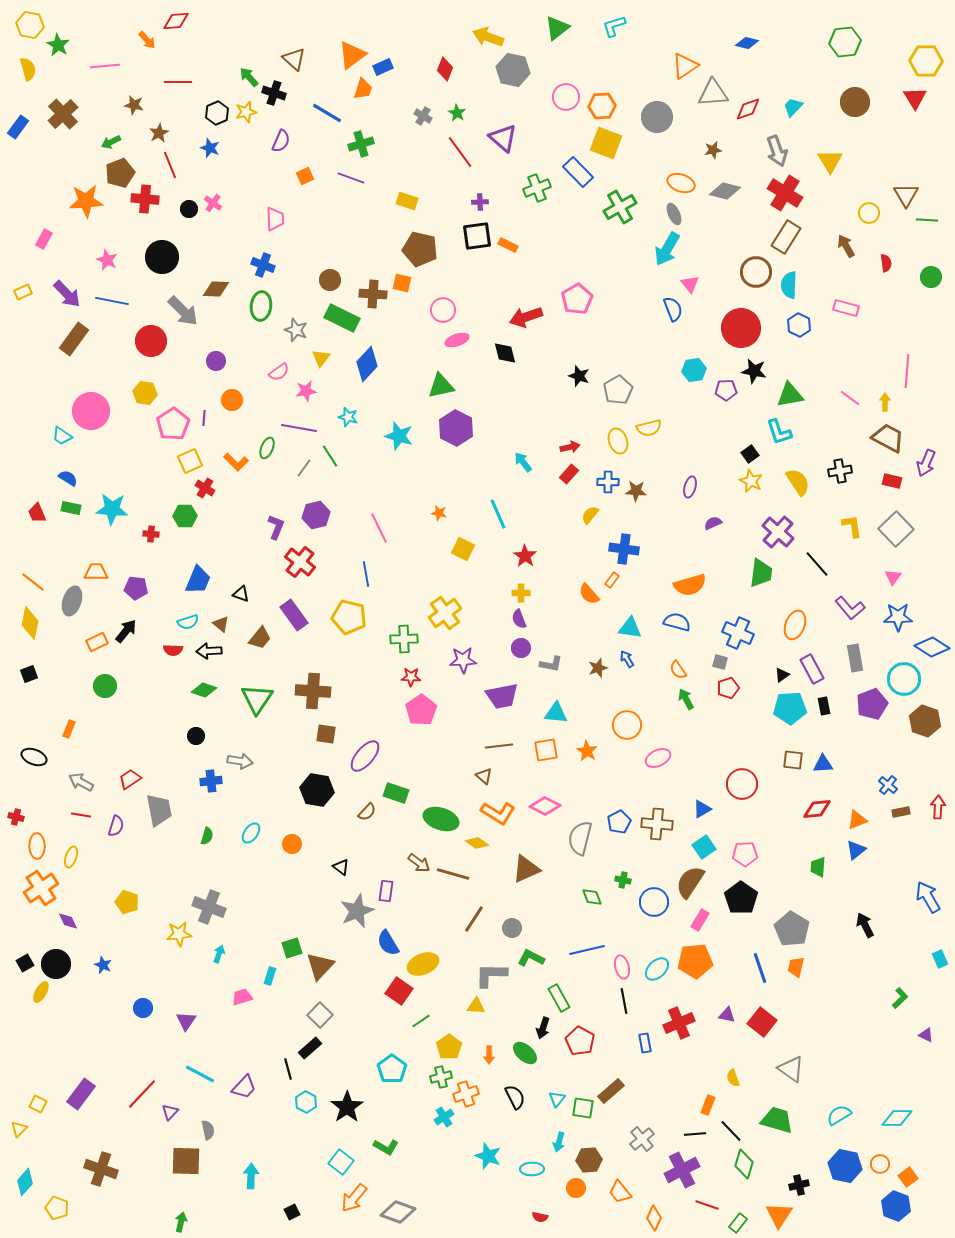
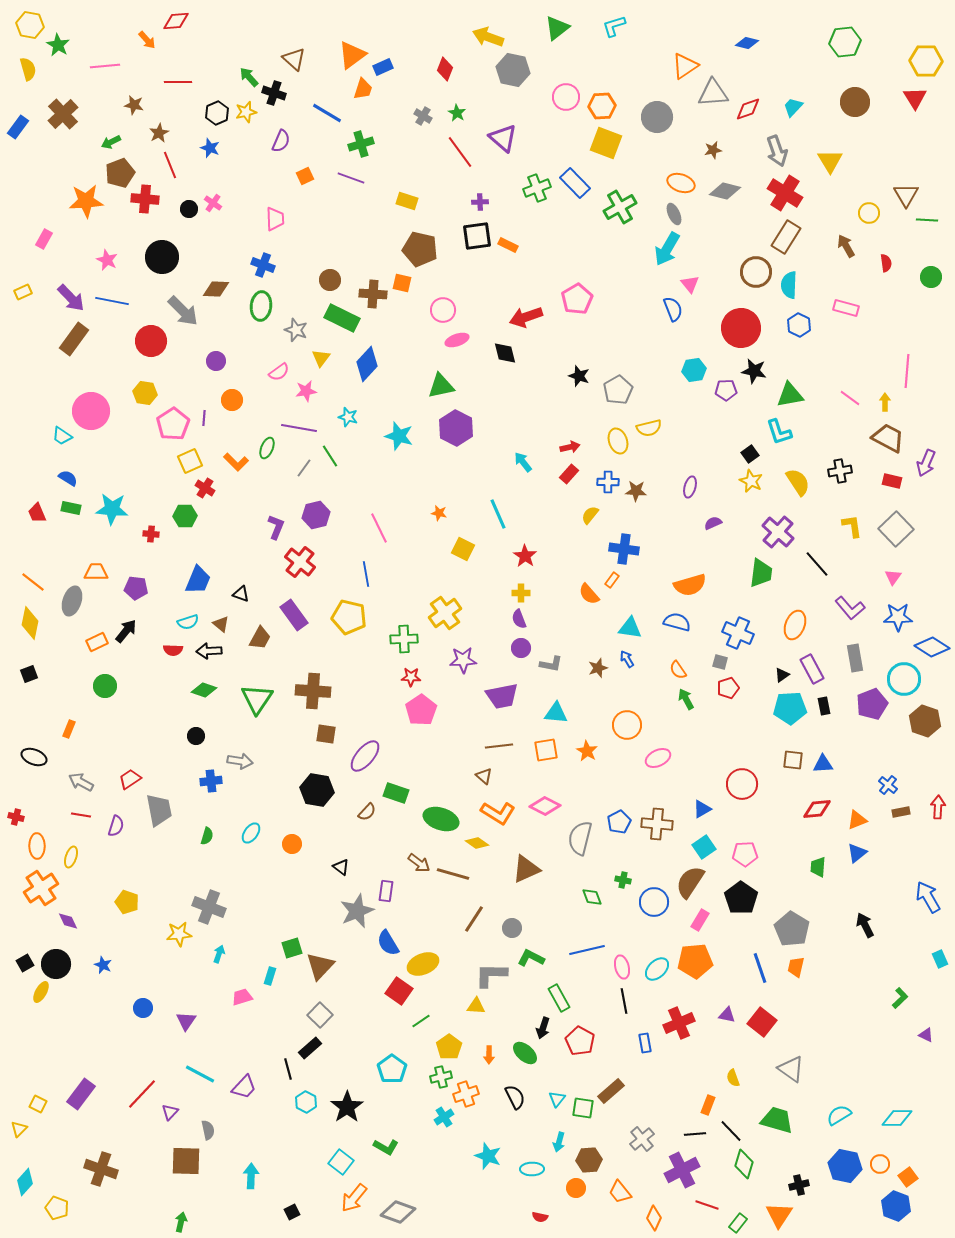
blue rectangle at (578, 172): moved 3 px left, 11 px down
purple arrow at (67, 294): moved 4 px right, 4 px down
brown trapezoid at (260, 638): rotated 10 degrees counterclockwise
blue triangle at (856, 850): moved 1 px right, 3 px down
